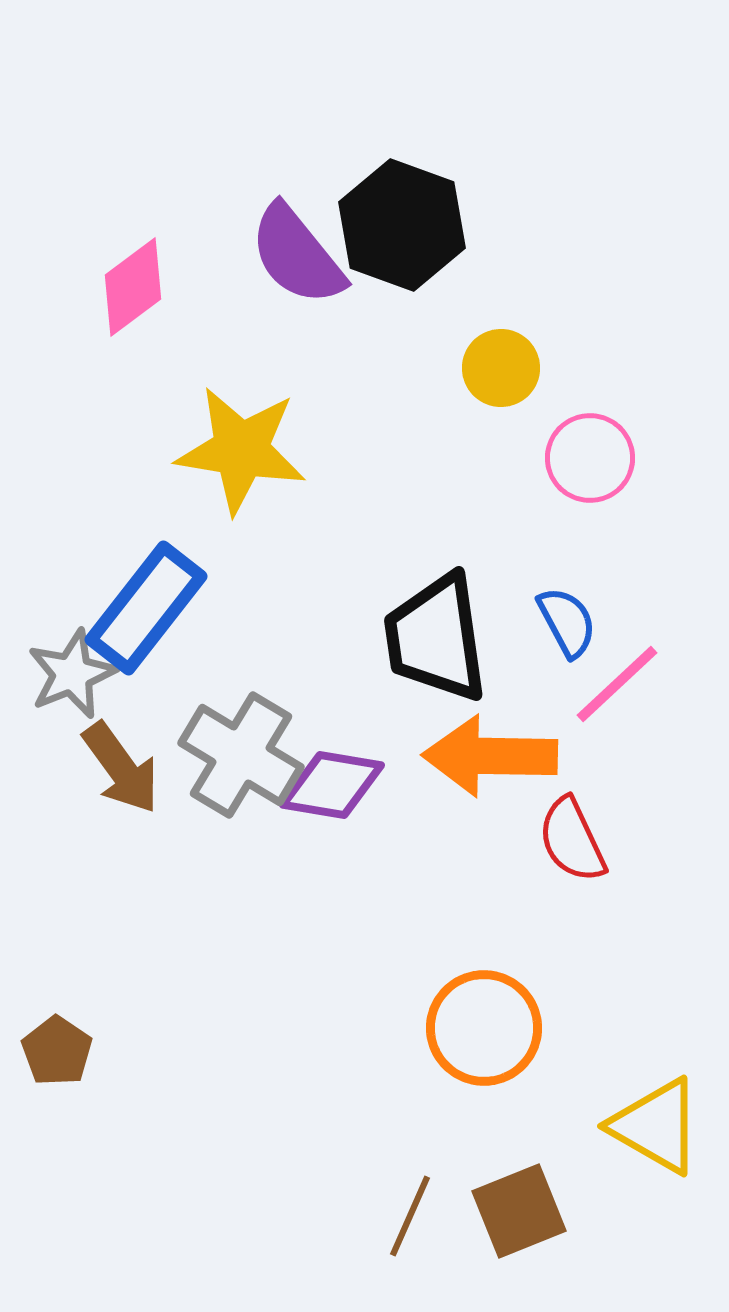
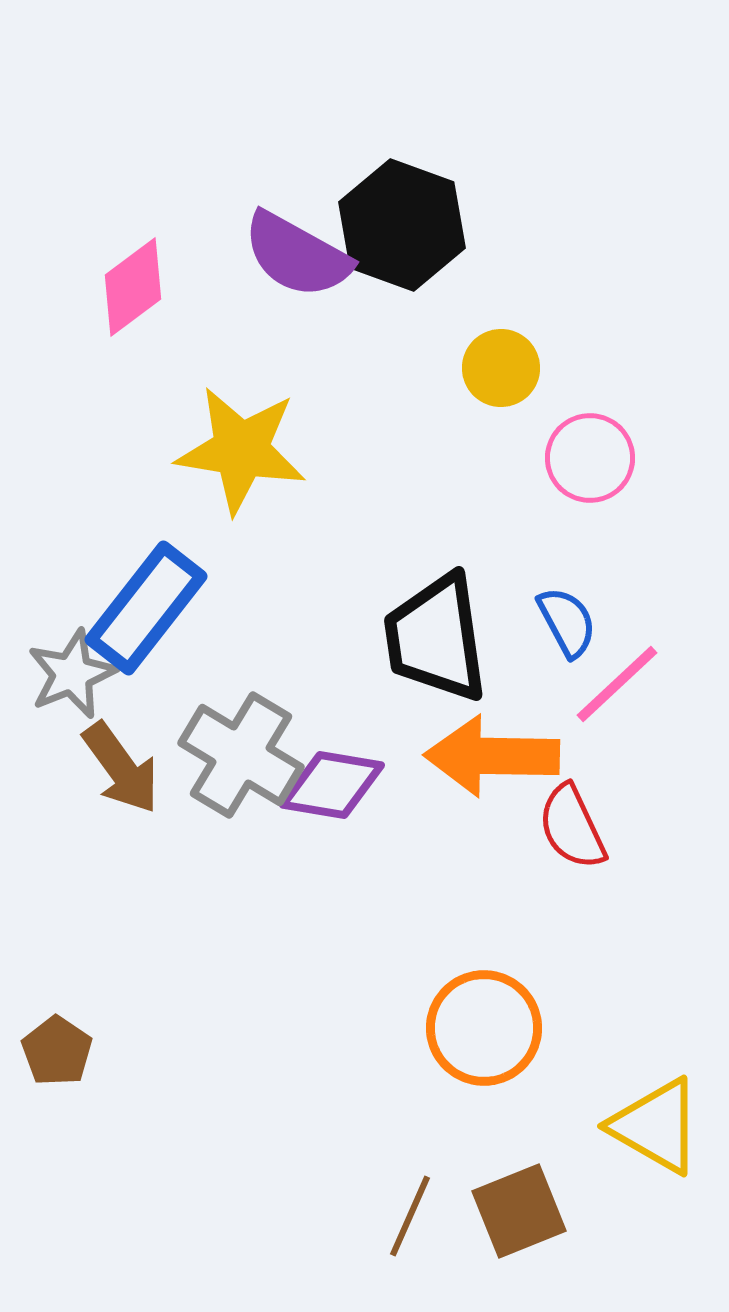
purple semicircle: rotated 22 degrees counterclockwise
orange arrow: moved 2 px right
red semicircle: moved 13 px up
